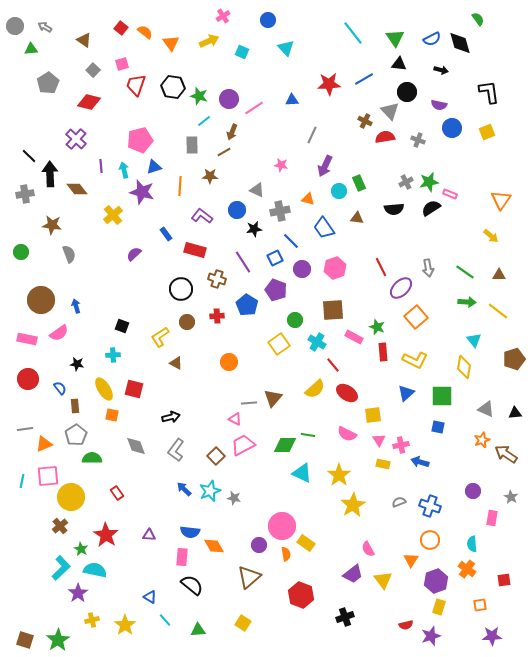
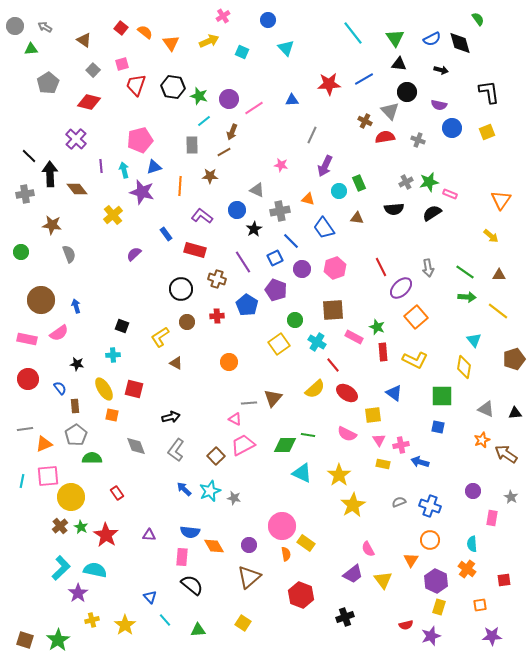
black semicircle at (431, 208): moved 1 px right, 5 px down
black star at (254, 229): rotated 21 degrees counterclockwise
green arrow at (467, 302): moved 5 px up
blue triangle at (406, 393): moved 12 px left; rotated 42 degrees counterclockwise
purple circle at (259, 545): moved 10 px left
green star at (81, 549): moved 22 px up
purple hexagon at (436, 581): rotated 15 degrees counterclockwise
blue triangle at (150, 597): rotated 16 degrees clockwise
